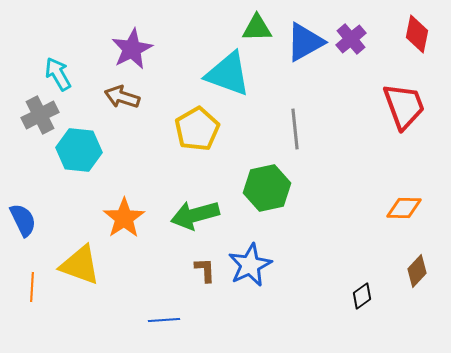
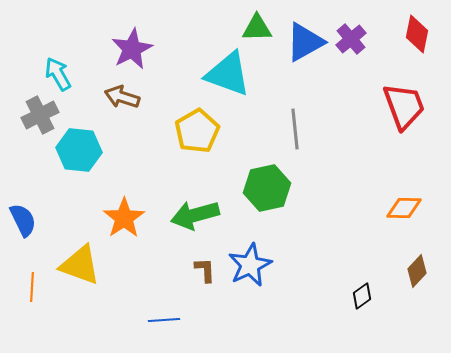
yellow pentagon: moved 2 px down
